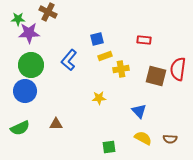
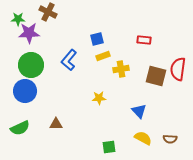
yellow rectangle: moved 2 px left
